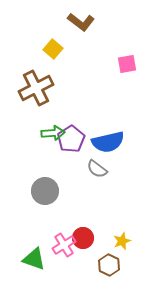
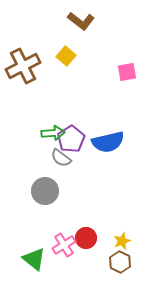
brown L-shape: moved 1 px up
yellow square: moved 13 px right, 7 px down
pink square: moved 8 px down
brown cross: moved 13 px left, 22 px up
gray semicircle: moved 36 px left, 11 px up
red circle: moved 3 px right
green triangle: rotated 20 degrees clockwise
brown hexagon: moved 11 px right, 3 px up
